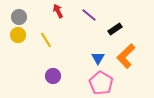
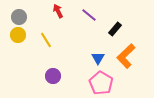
black rectangle: rotated 16 degrees counterclockwise
